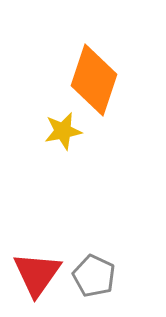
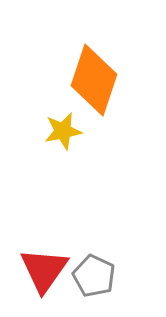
red triangle: moved 7 px right, 4 px up
